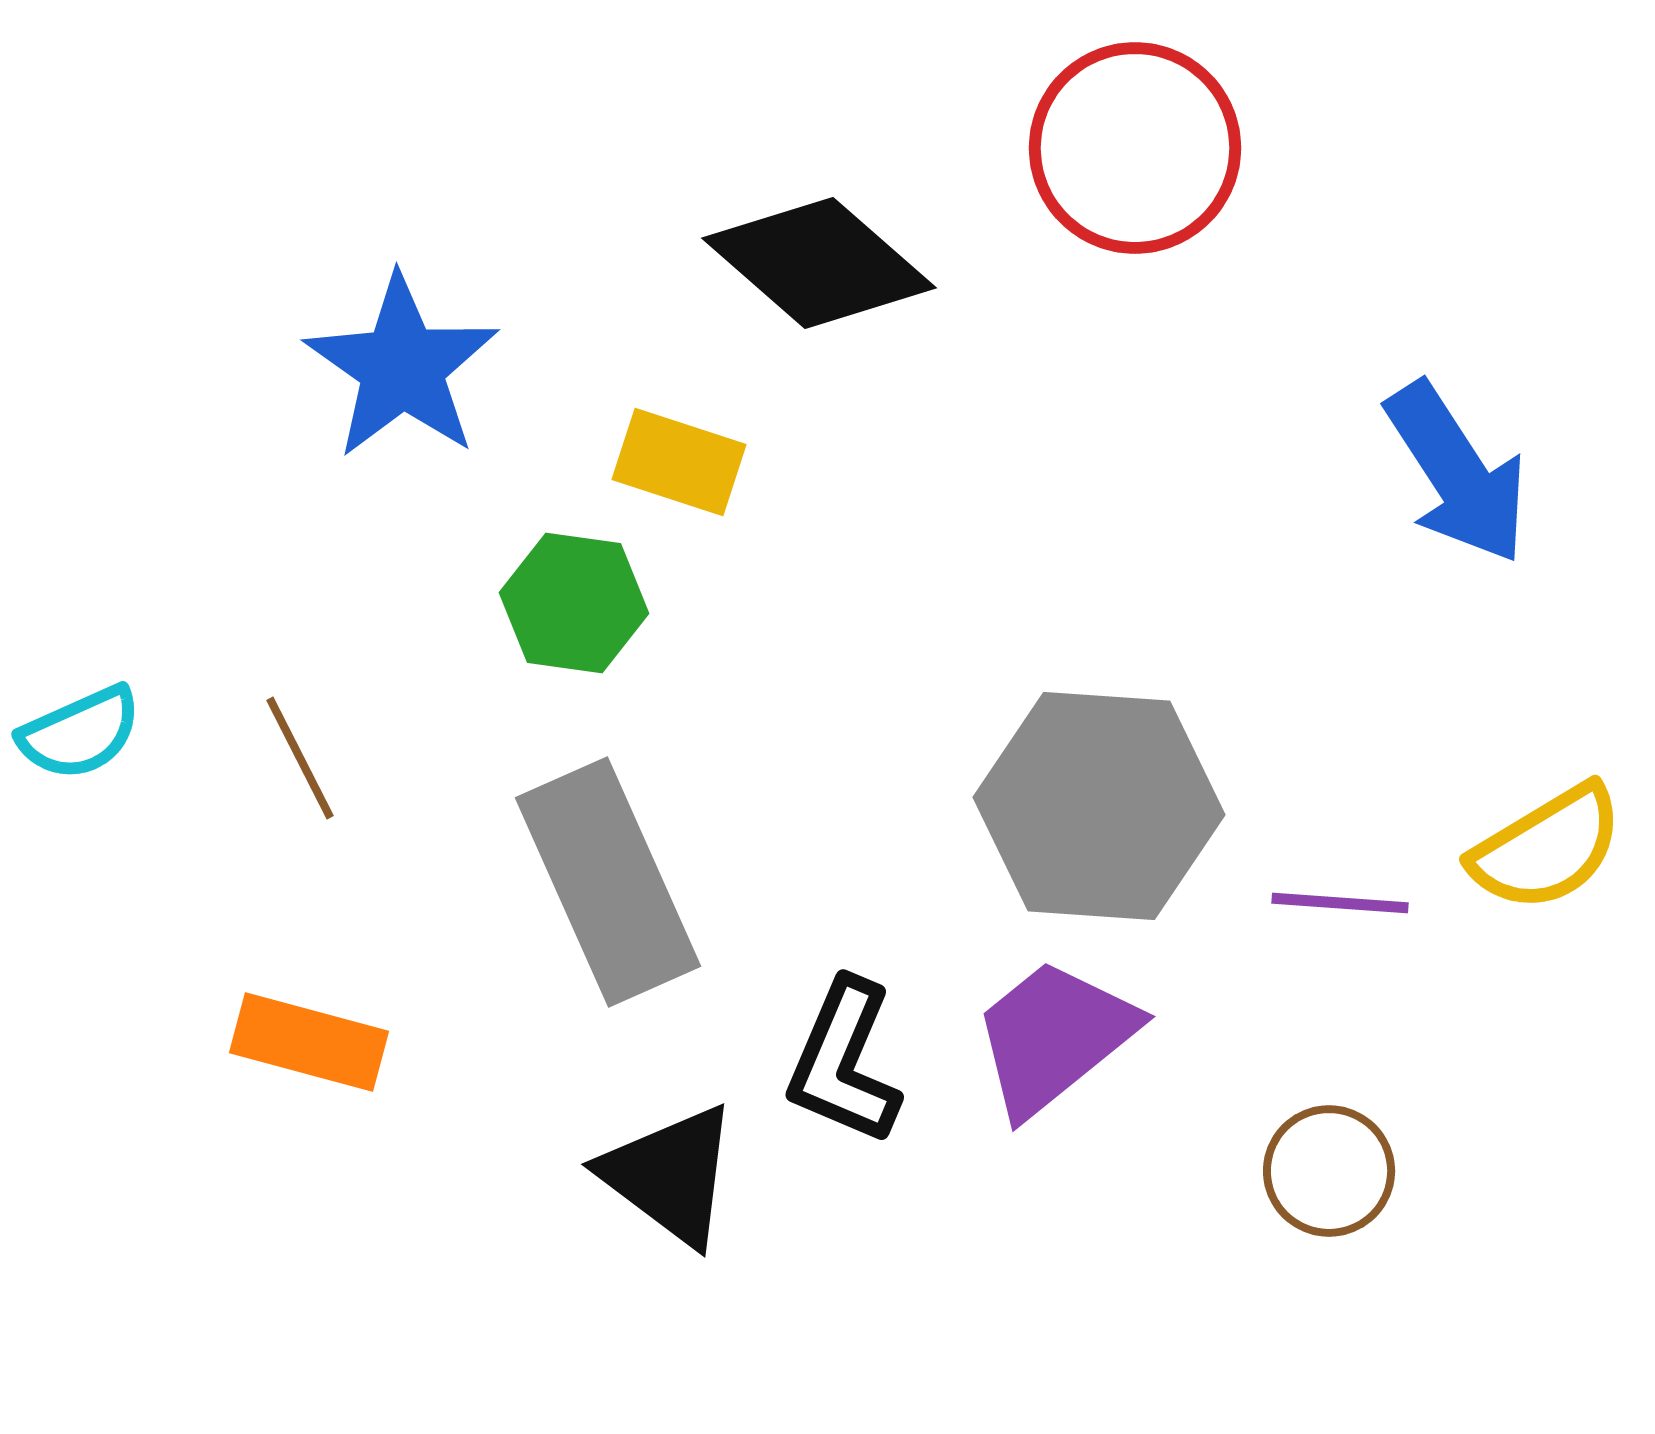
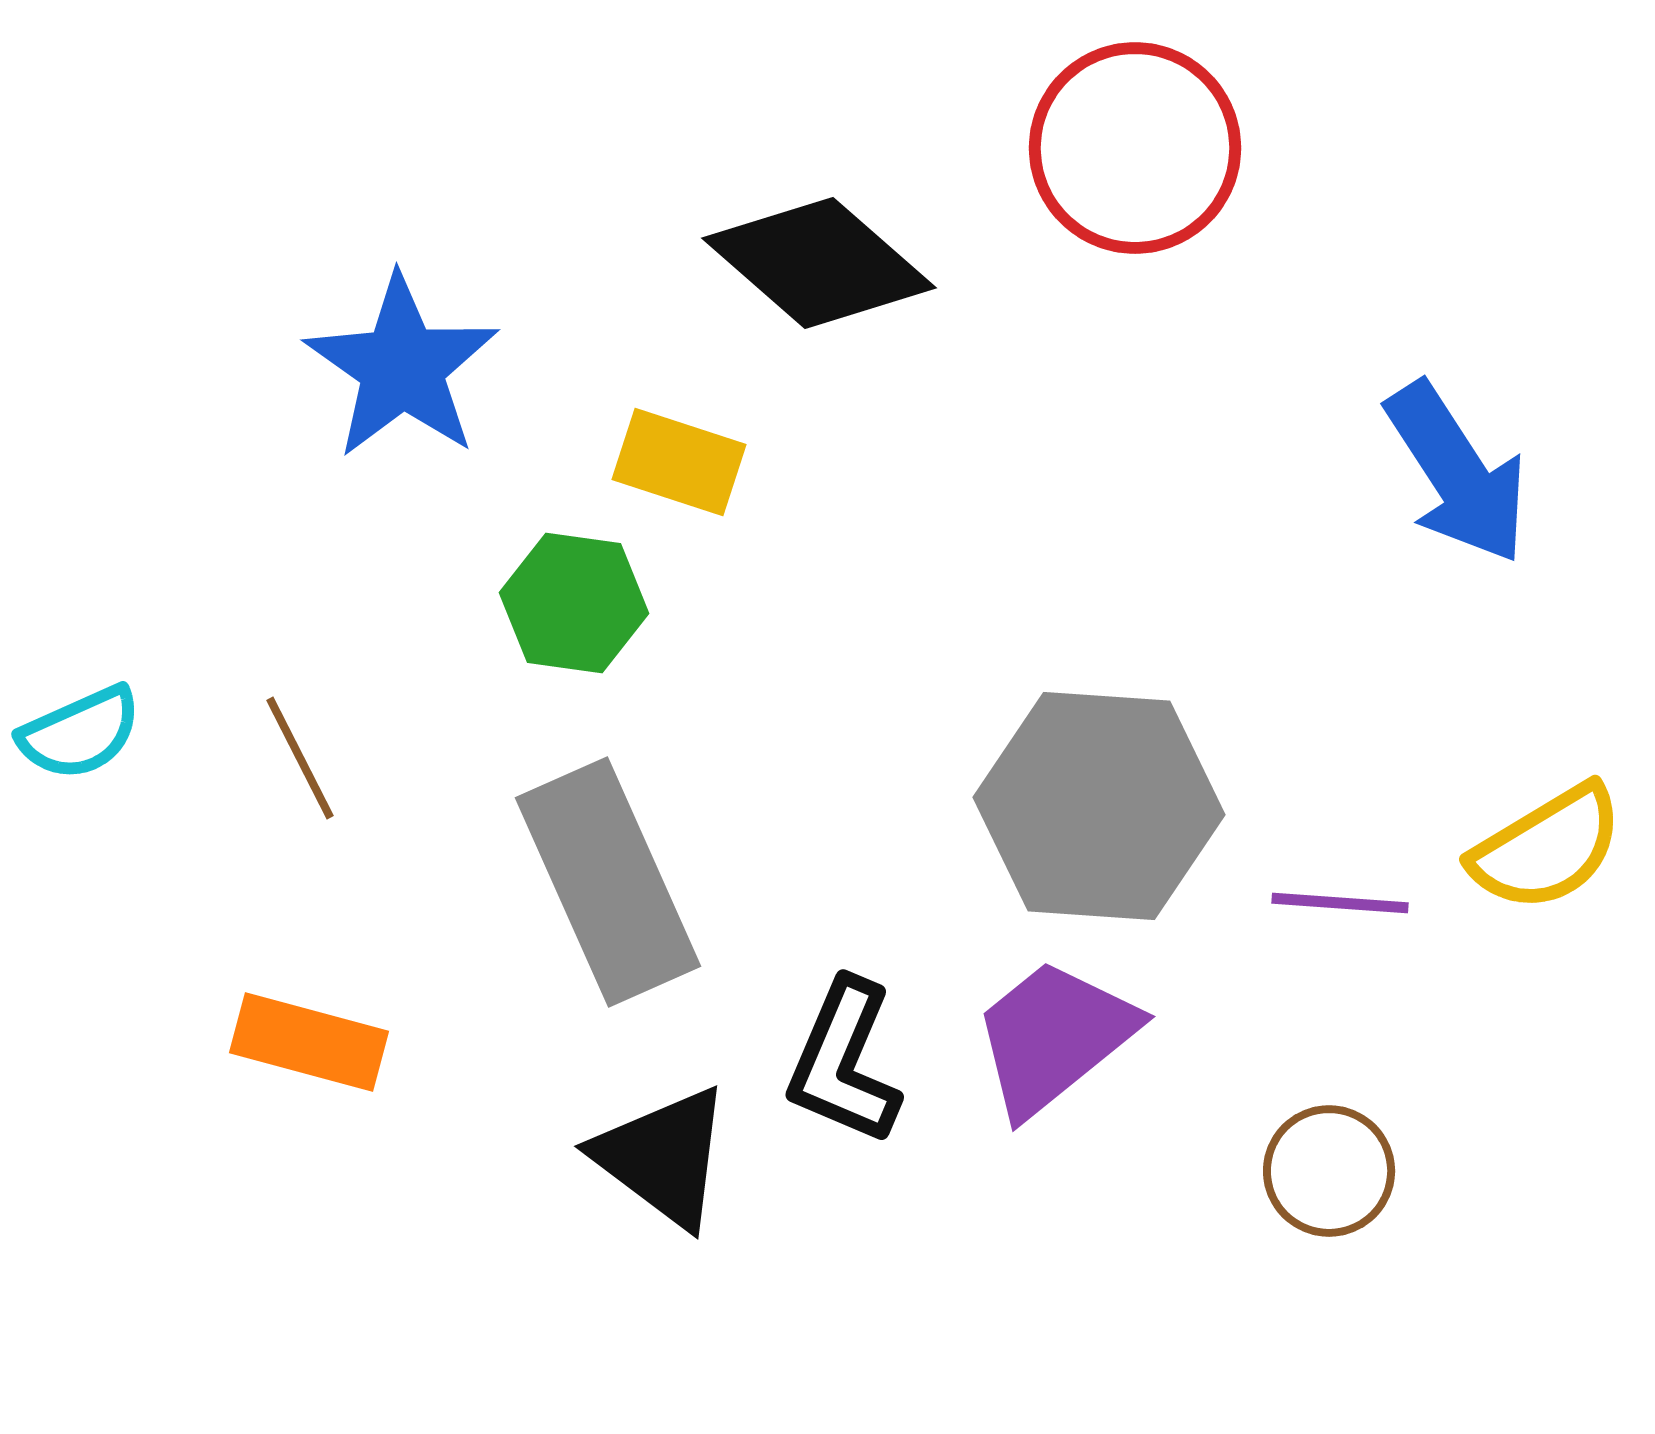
black triangle: moved 7 px left, 18 px up
